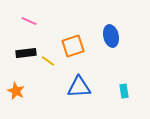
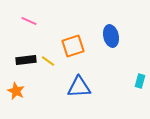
black rectangle: moved 7 px down
cyan rectangle: moved 16 px right, 10 px up; rotated 24 degrees clockwise
